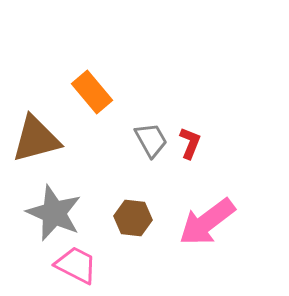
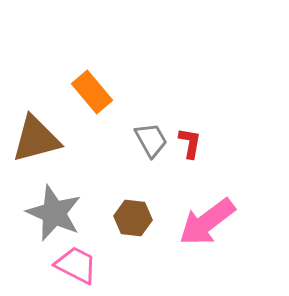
red L-shape: rotated 12 degrees counterclockwise
